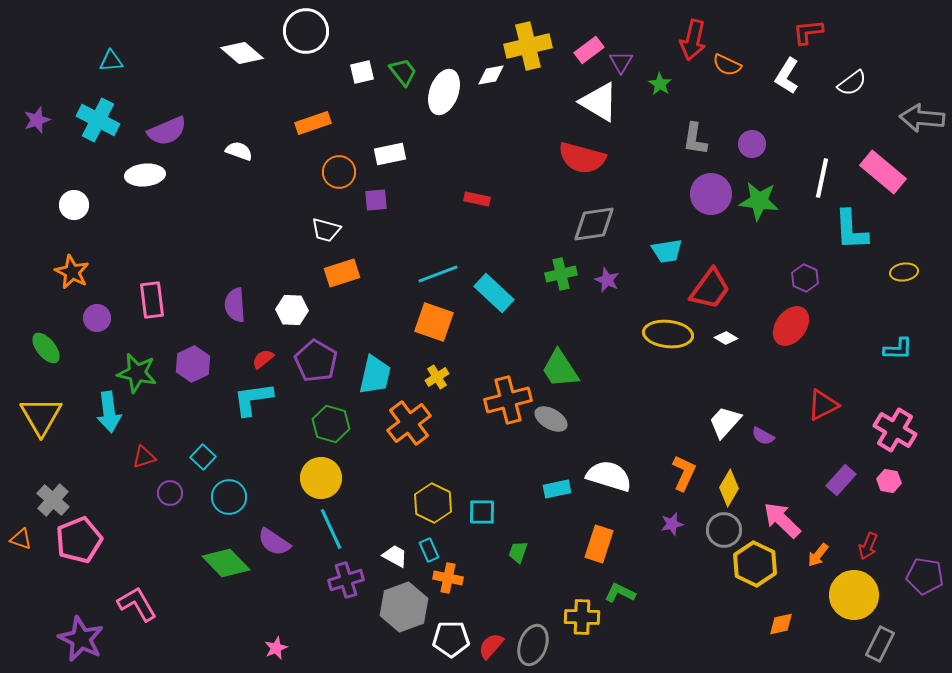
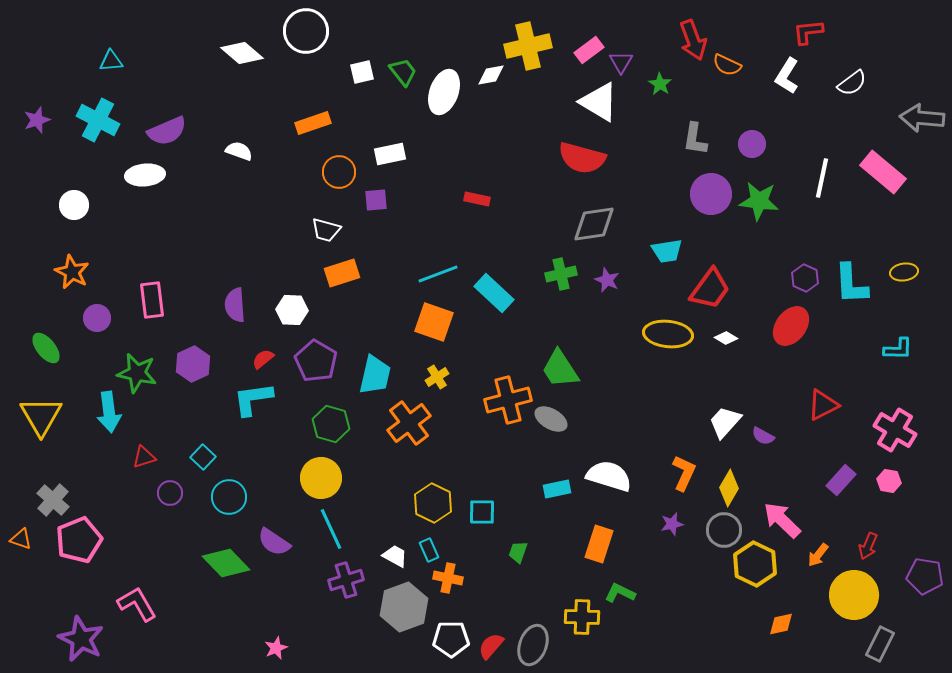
red arrow at (693, 40): rotated 33 degrees counterclockwise
cyan L-shape at (851, 230): moved 54 px down
